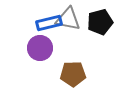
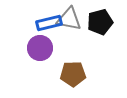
gray triangle: moved 1 px right
